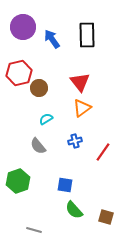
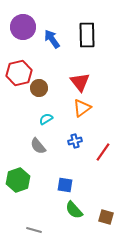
green hexagon: moved 1 px up
